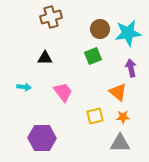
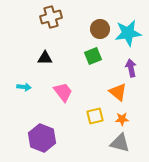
orange star: moved 1 px left, 2 px down
purple hexagon: rotated 20 degrees clockwise
gray triangle: rotated 15 degrees clockwise
